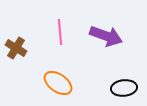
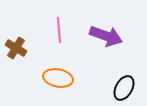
pink line: moved 1 px left, 2 px up
orange ellipse: moved 5 px up; rotated 24 degrees counterclockwise
black ellipse: rotated 55 degrees counterclockwise
